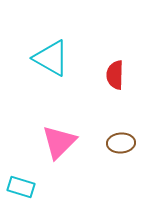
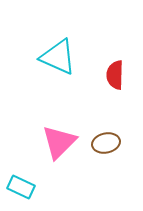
cyan triangle: moved 7 px right, 1 px up; rotated 6 degrees counterclockwise
brown ellipse: moved 15 px left; rotated 8 degrees counterclockwise
cyan rectangle: rotated 8 degrees clockwise
